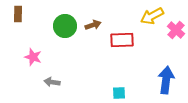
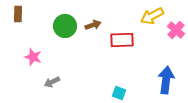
gray arrow: rotated 35 degrees counterclockwise
cyan square: rotated 24 degrees clockwise
